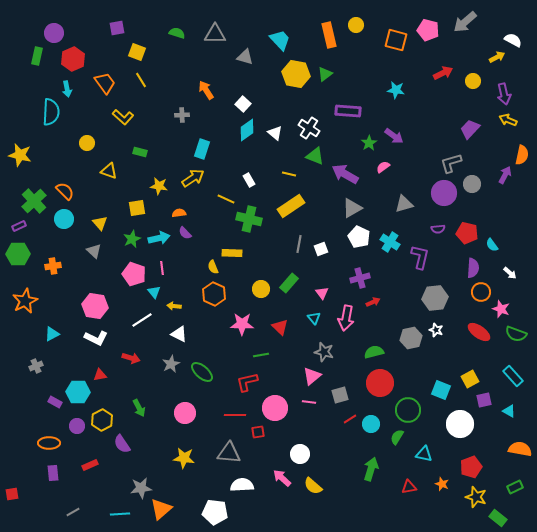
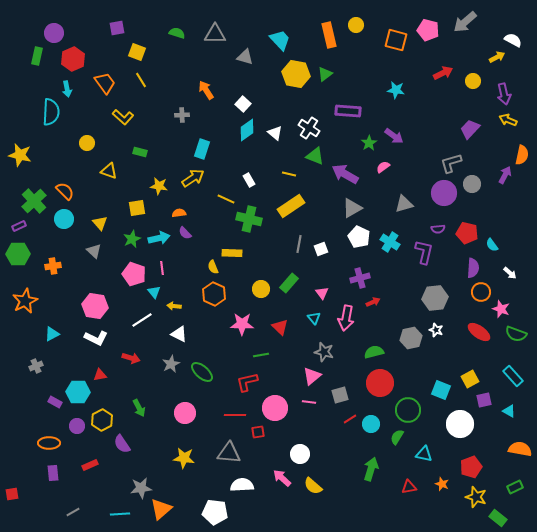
purple L-shape at (420, 257): moved 4 px right, 5 px up
